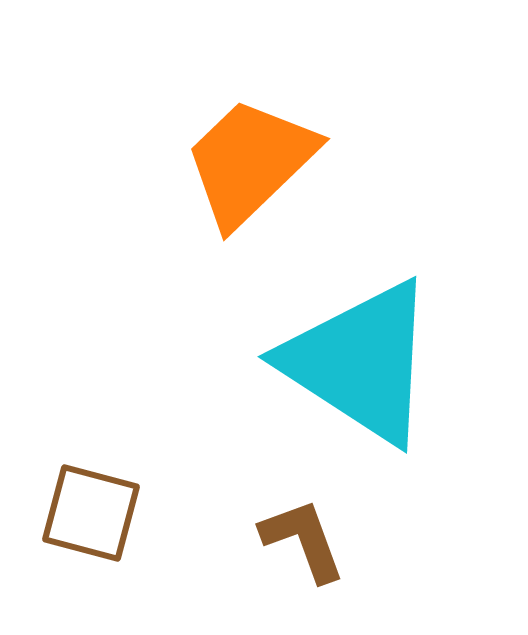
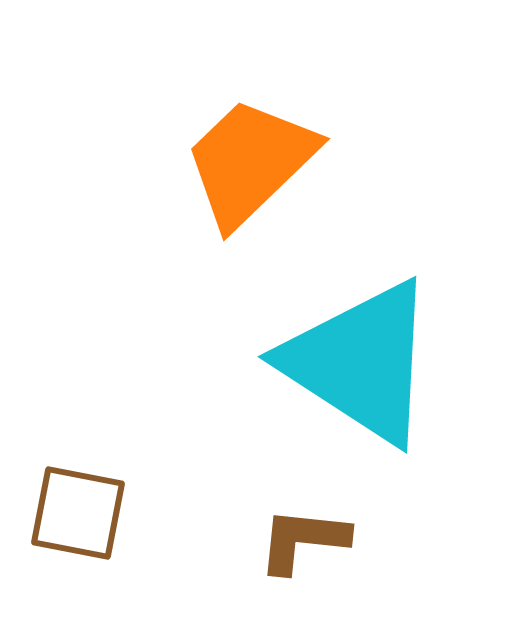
brown square: moved 13 px left; rotated 4 degrees counterclockwise
brown L-shape: rotated 64 degrees counterclockwise
